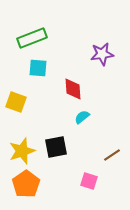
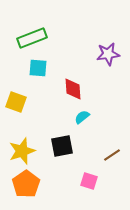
purple star: moved 6 px right
black square: moved 6 px right, 1 px up
